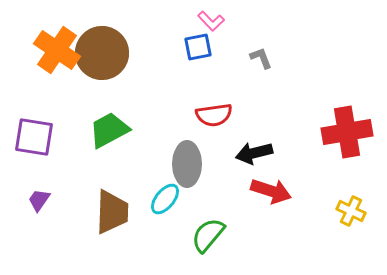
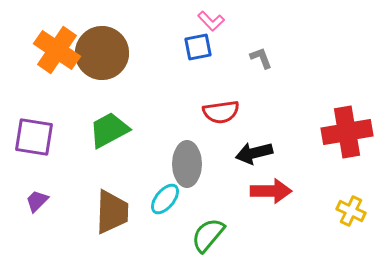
red semicircle: moved 7 px right, 3 px up
red arrow: rotated 18 degrees counterclockwise
purple trapezoid: moved 2 px left, 1 px down; rotated 10 degrees clockwise
